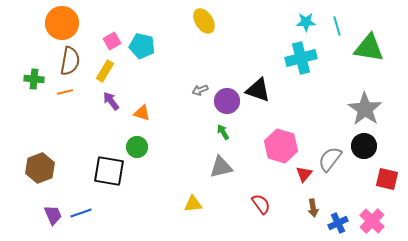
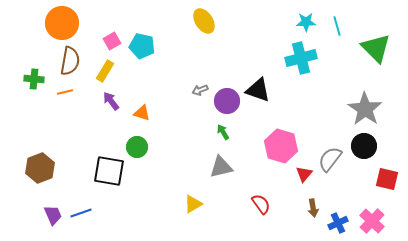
green triangle: moved 7 px right; rotated 36 degrees clockwise
yellow triangle: rotated 24 degrees counterclockwise
